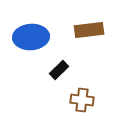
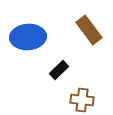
brown rectangle: rotated 60 degrees clockwise
blue ellipse: moved 3 px left
